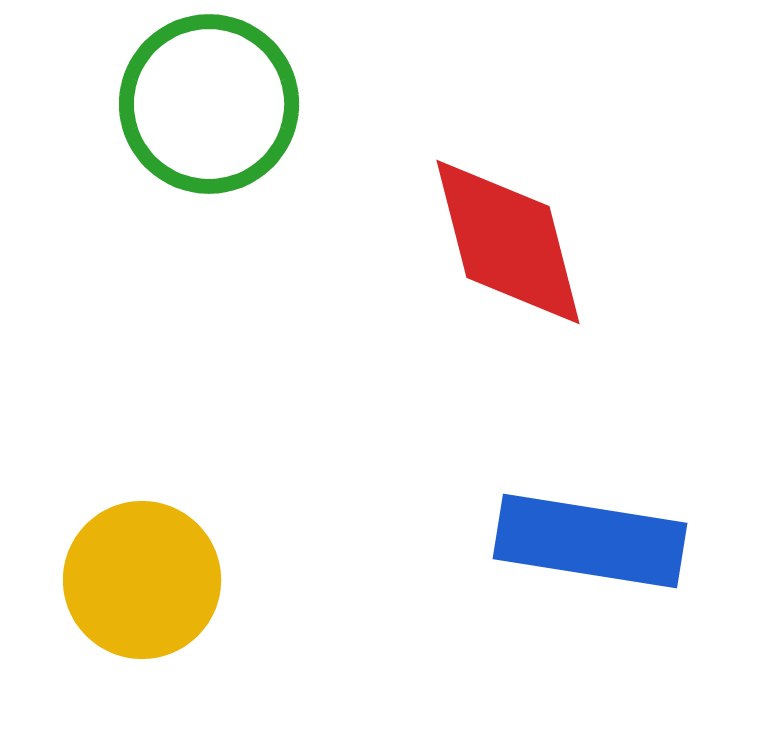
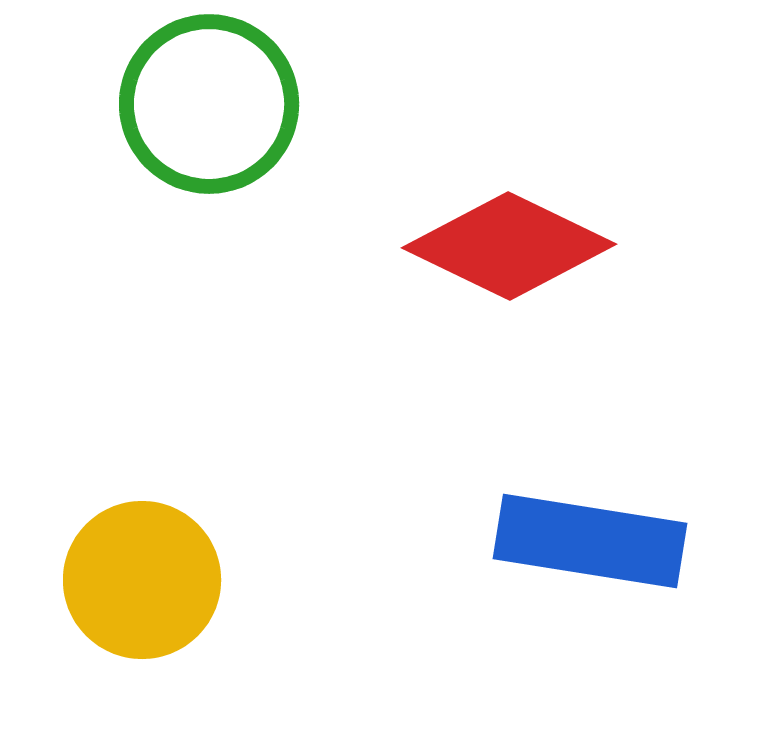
red diamond: moved 1 px right, 4 px down; rotated 50 degrees counterclockwise
